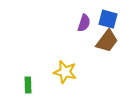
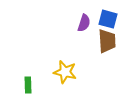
brown trapezoid: rotated 40 degrees counterclockwise
